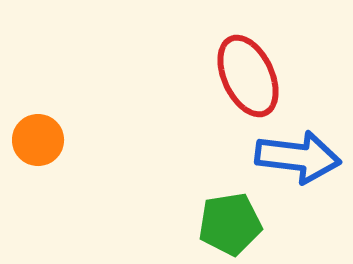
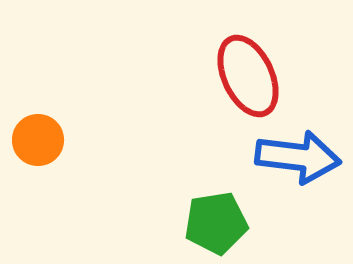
green pentagon: moved 14 px left, 1 px up
